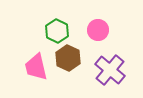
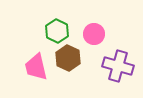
pink circle: moved 4 px left, 4 px down
purple cross: moved 8 px right, 4 px up; rotated 24 degrees counterclockwise
